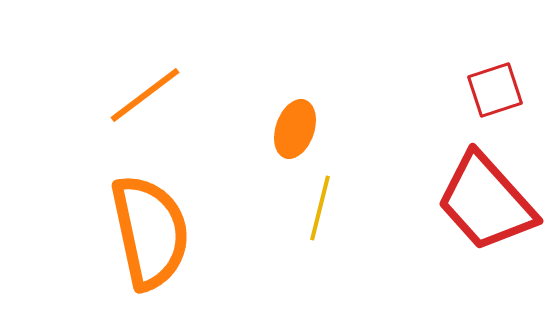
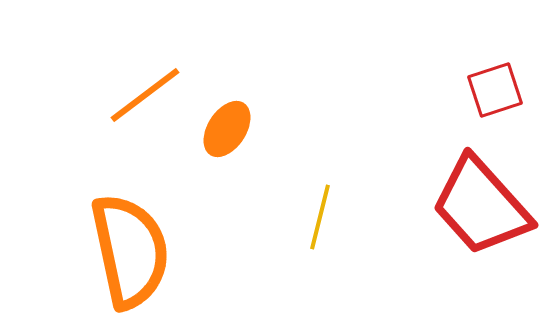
orange ellipse: moved 68 px left; rotated 14 degrees clockwise
red trapezoid: moved 5 px left, 4 px down
yellow line: moved 9 px down
orange semicircle: moved 20 px left, 19 px down
